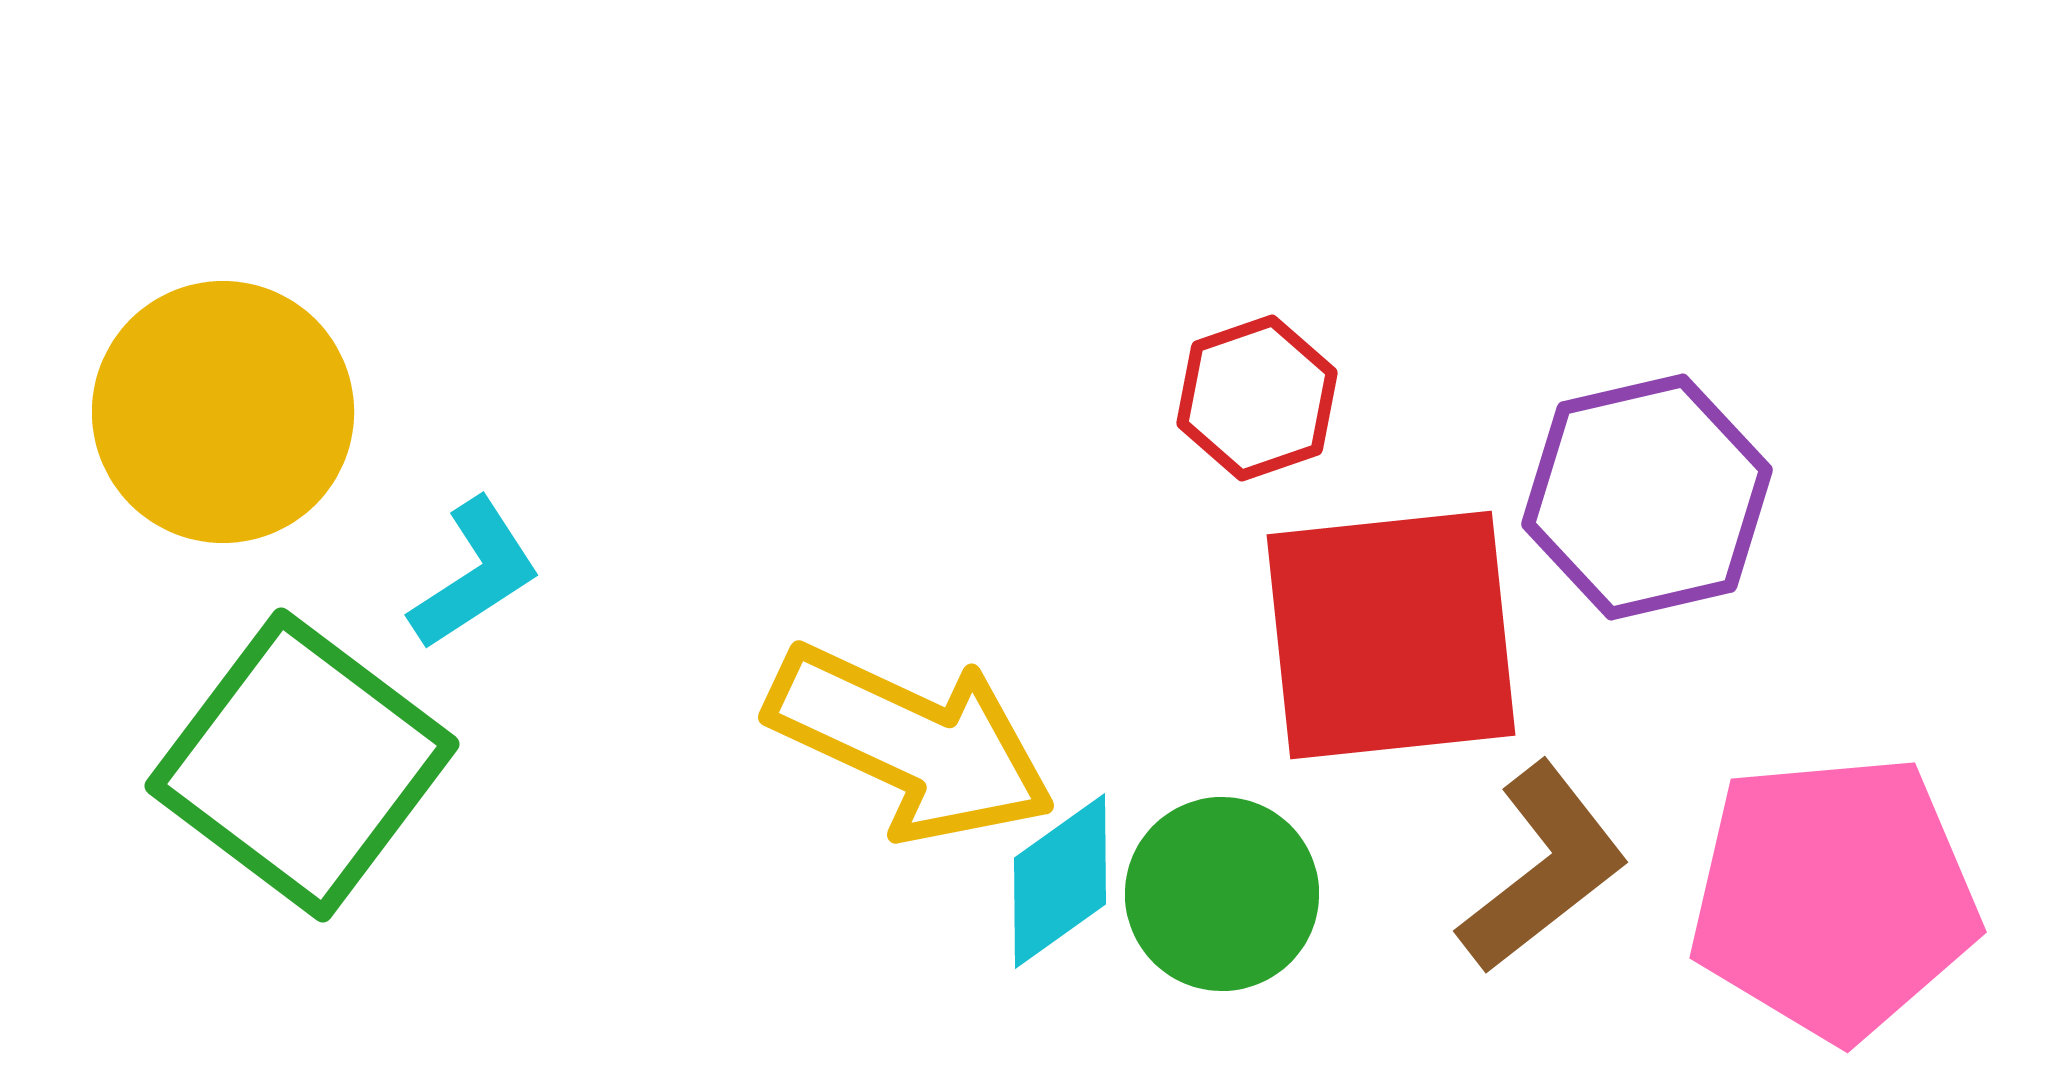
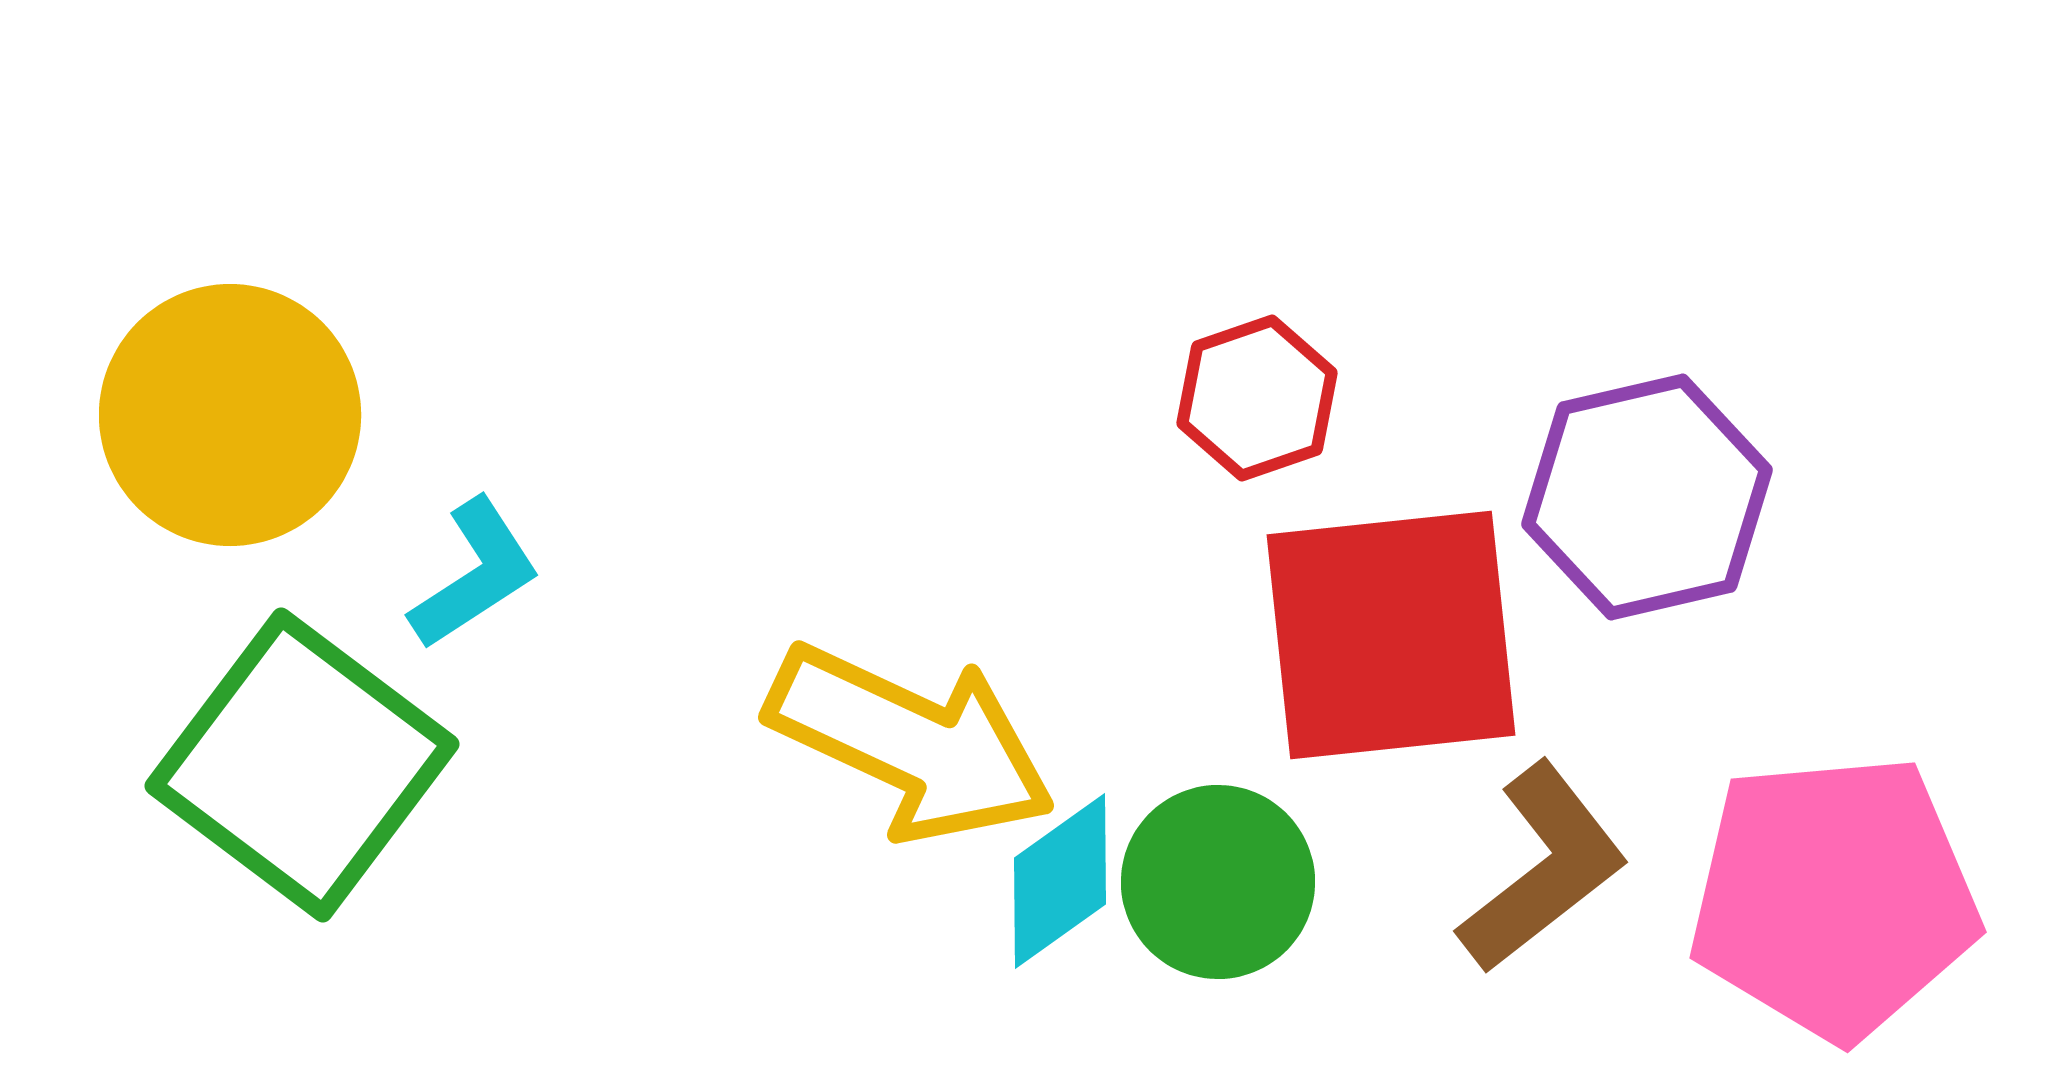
yellow circle: moved 7 px right, 3 px down
green circle: moved 4 px left, 12 px up
